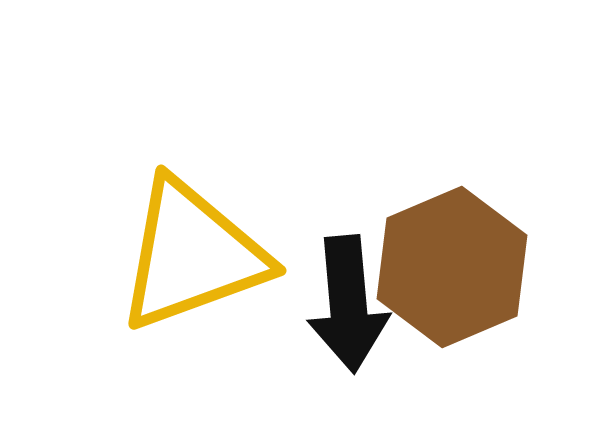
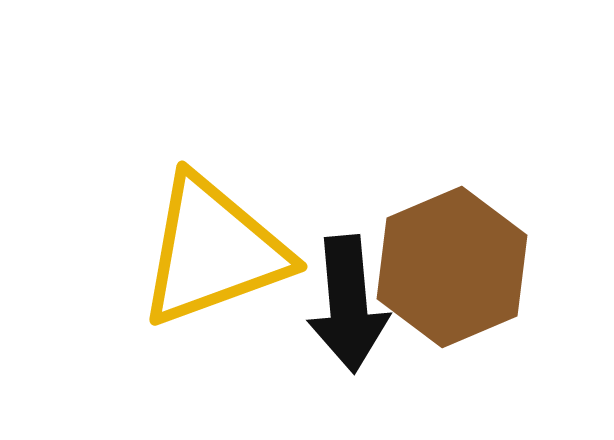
yellow triangle: moved 21 px right, 4 px up
